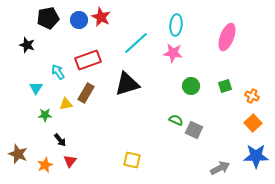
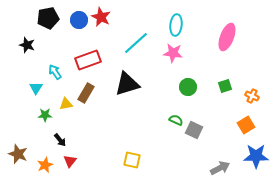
cyan arrow: moved 3 px left
green circle: moved 3 px left, 1 px down
orange square: moved 7 px left, 2 px down; rotated 12 degrees clockwise
